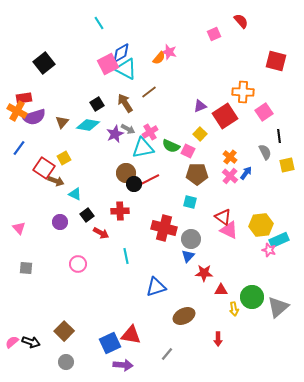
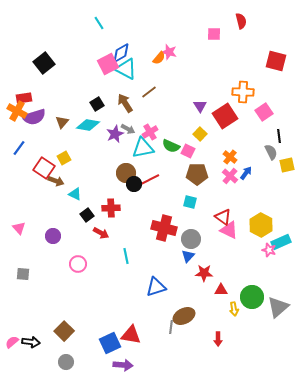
red semicircle at (241, 21): rotated 28 degrees clockwise
pink square at (214, 34): rotated 24 degrees clockwise
purple triangle at (200, 106): rotated 40 degrees counterclockwise
gray semicircle at (265, 152): moved 6 px right
red cross at (120, 211): moved 9 px left, 3 px up
purple circle at (60, 222): moved 7 px left, 14 px down
yellow hexagon at (261, 225): rotated 25 degrees counterclockwise
cyan rectangle at (279, 240): moved 2 px right, 2 px down
gray square at (26, 268): moved 3 px left, 6 px down
black arrow at (31, 342): rotated 12 degrees counterclockwise
gray line at (167, 354): moved 4 px right, 27 px up; rotated 32 degrees counterclockwise
